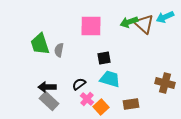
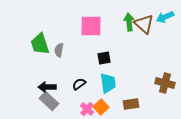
green arrow: rotated 102 degrees clockwise
cyan trapezoid: moved 2 px left, 4 px down; rotated 65 degrees clockwise
pink cross: moved 10 px down
